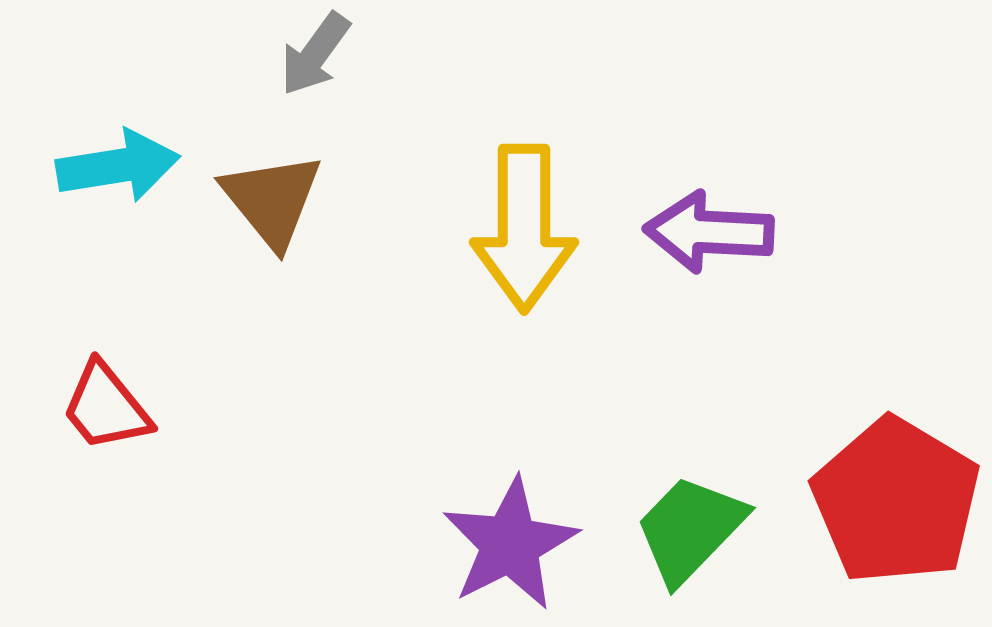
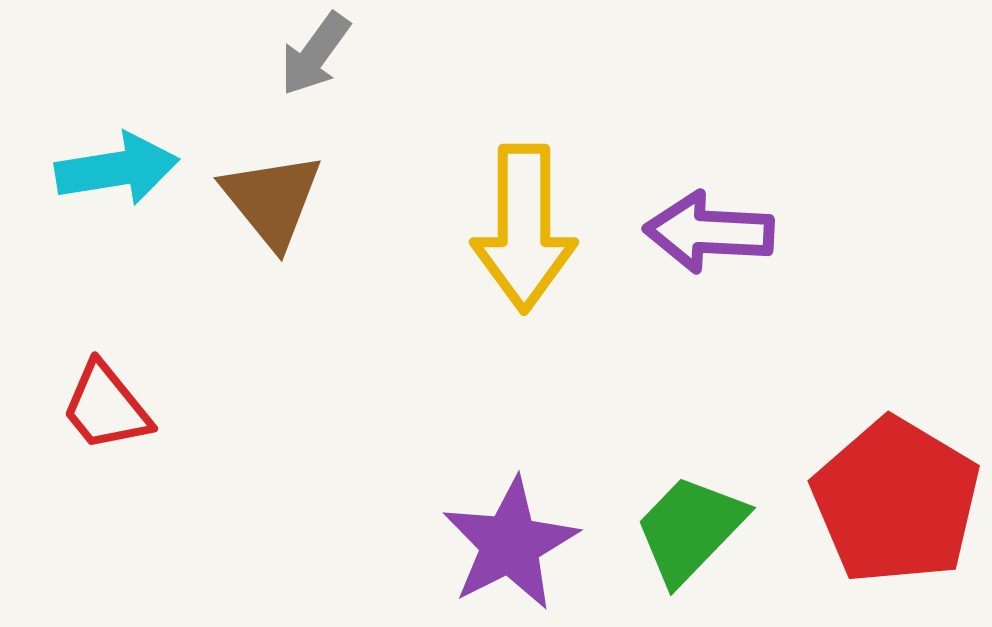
cyan arrow: moved 1 px left, 3 px down
